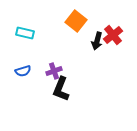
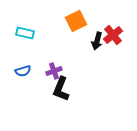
orange square: rotated 25 degrees clockwise
